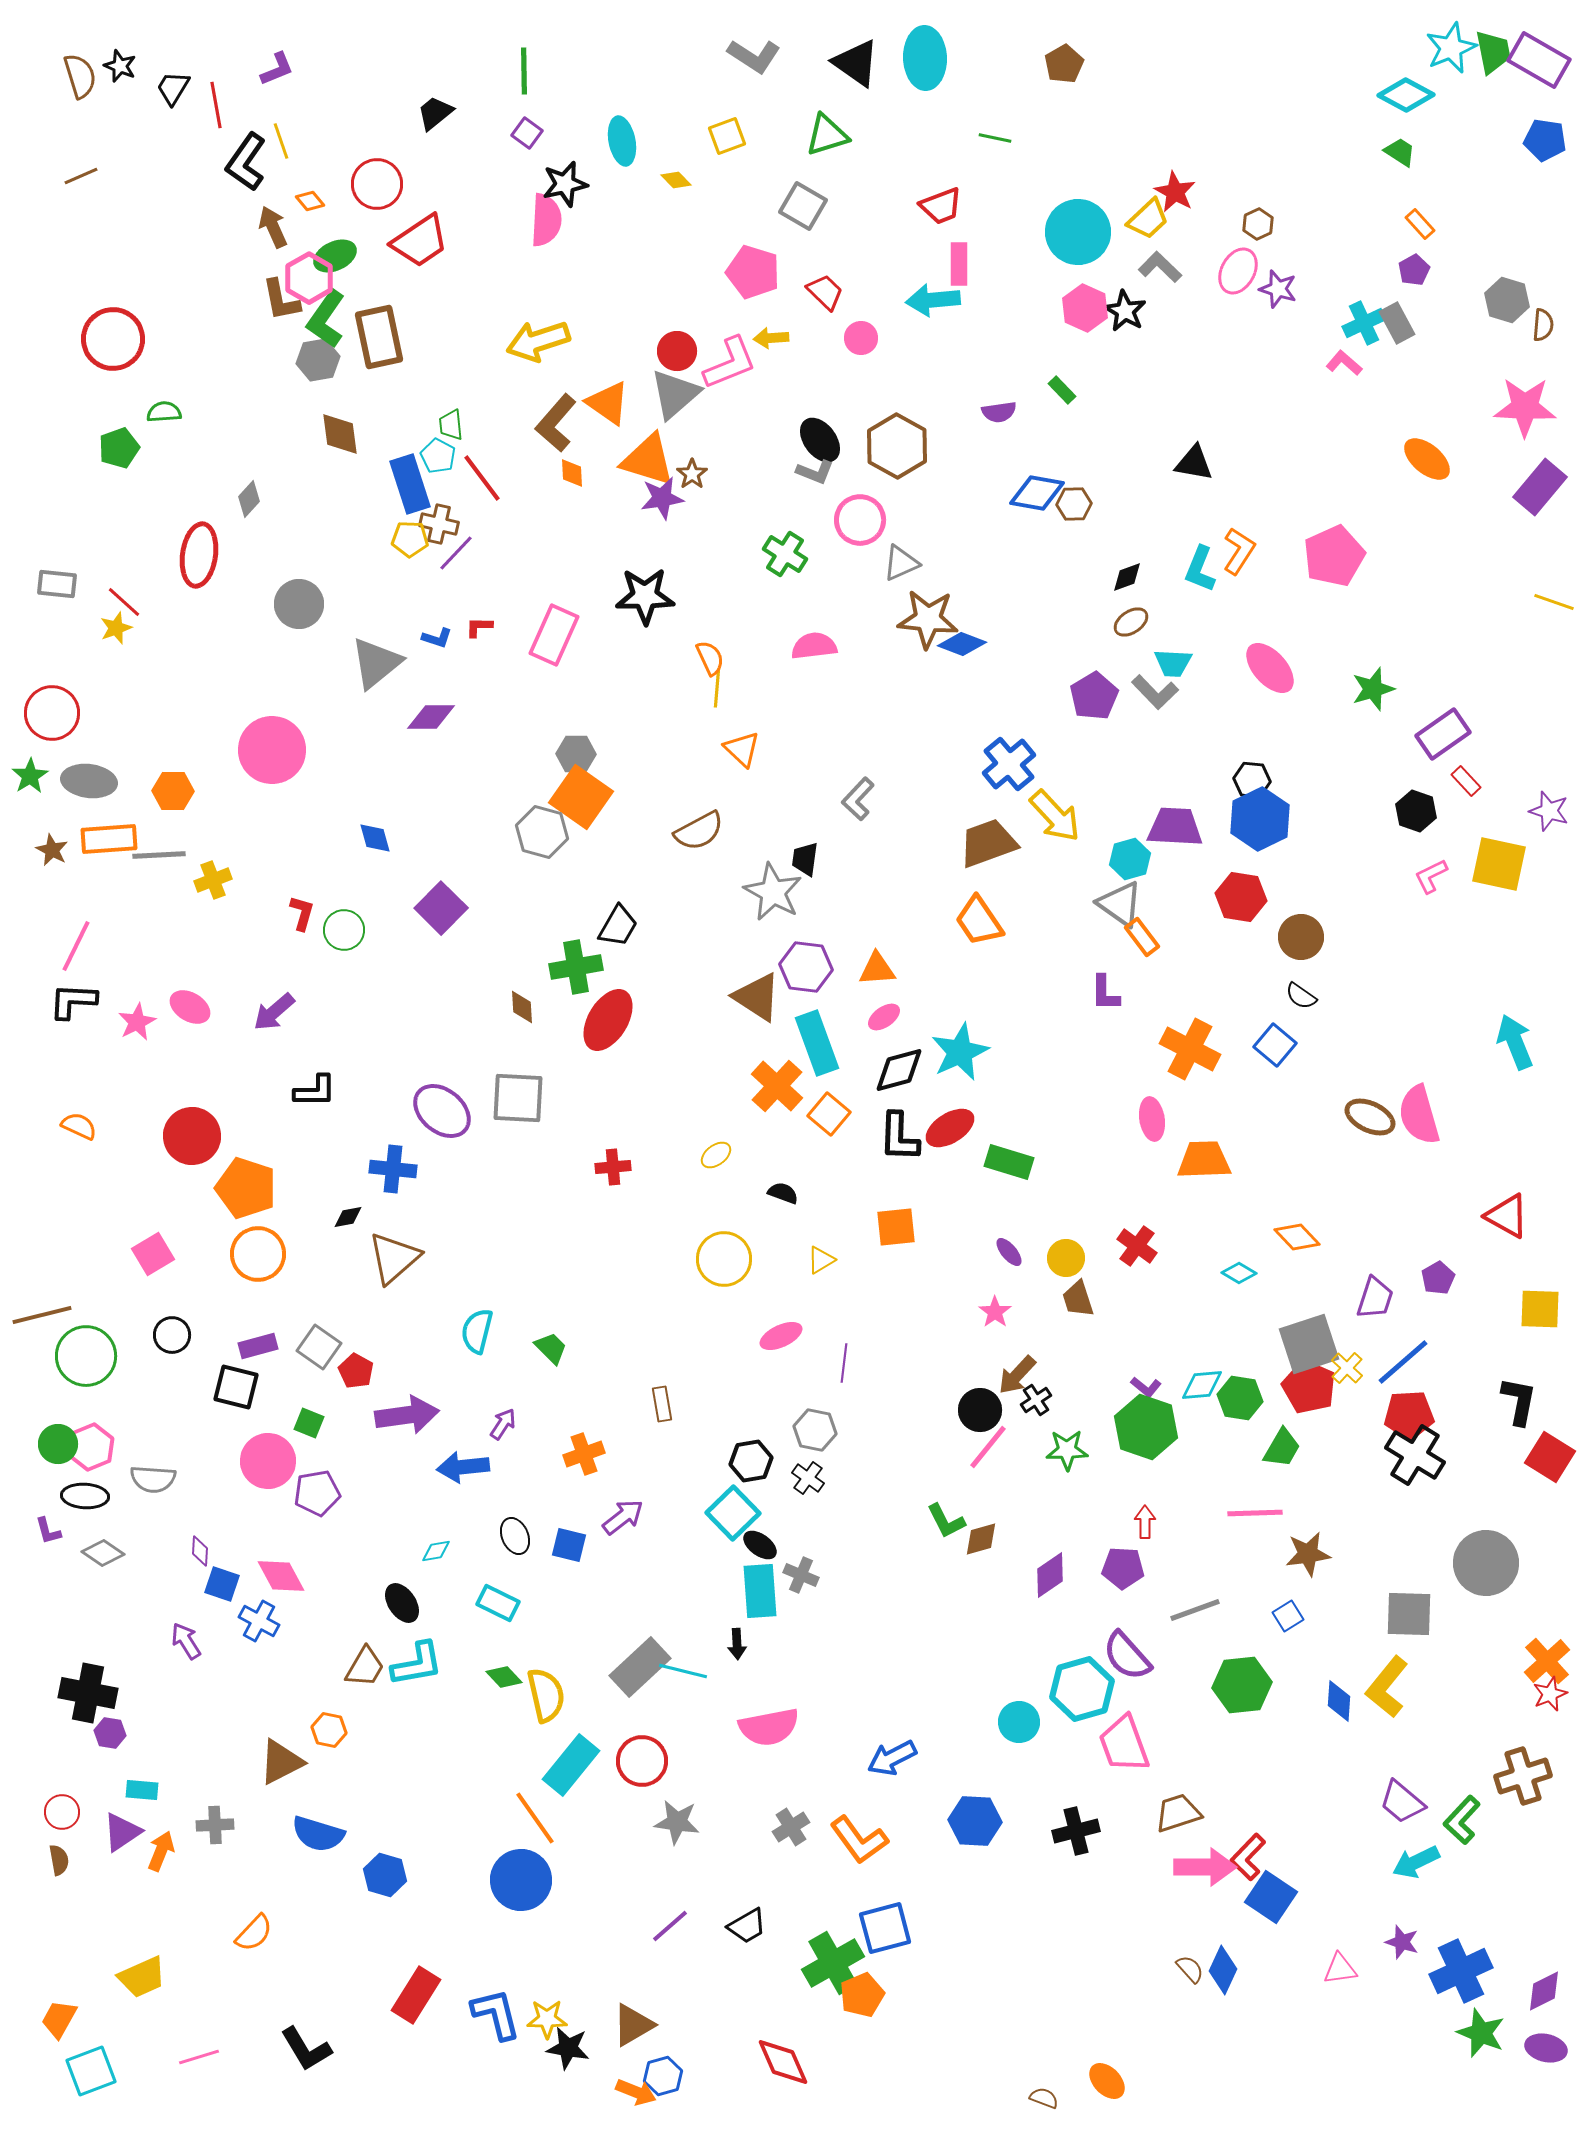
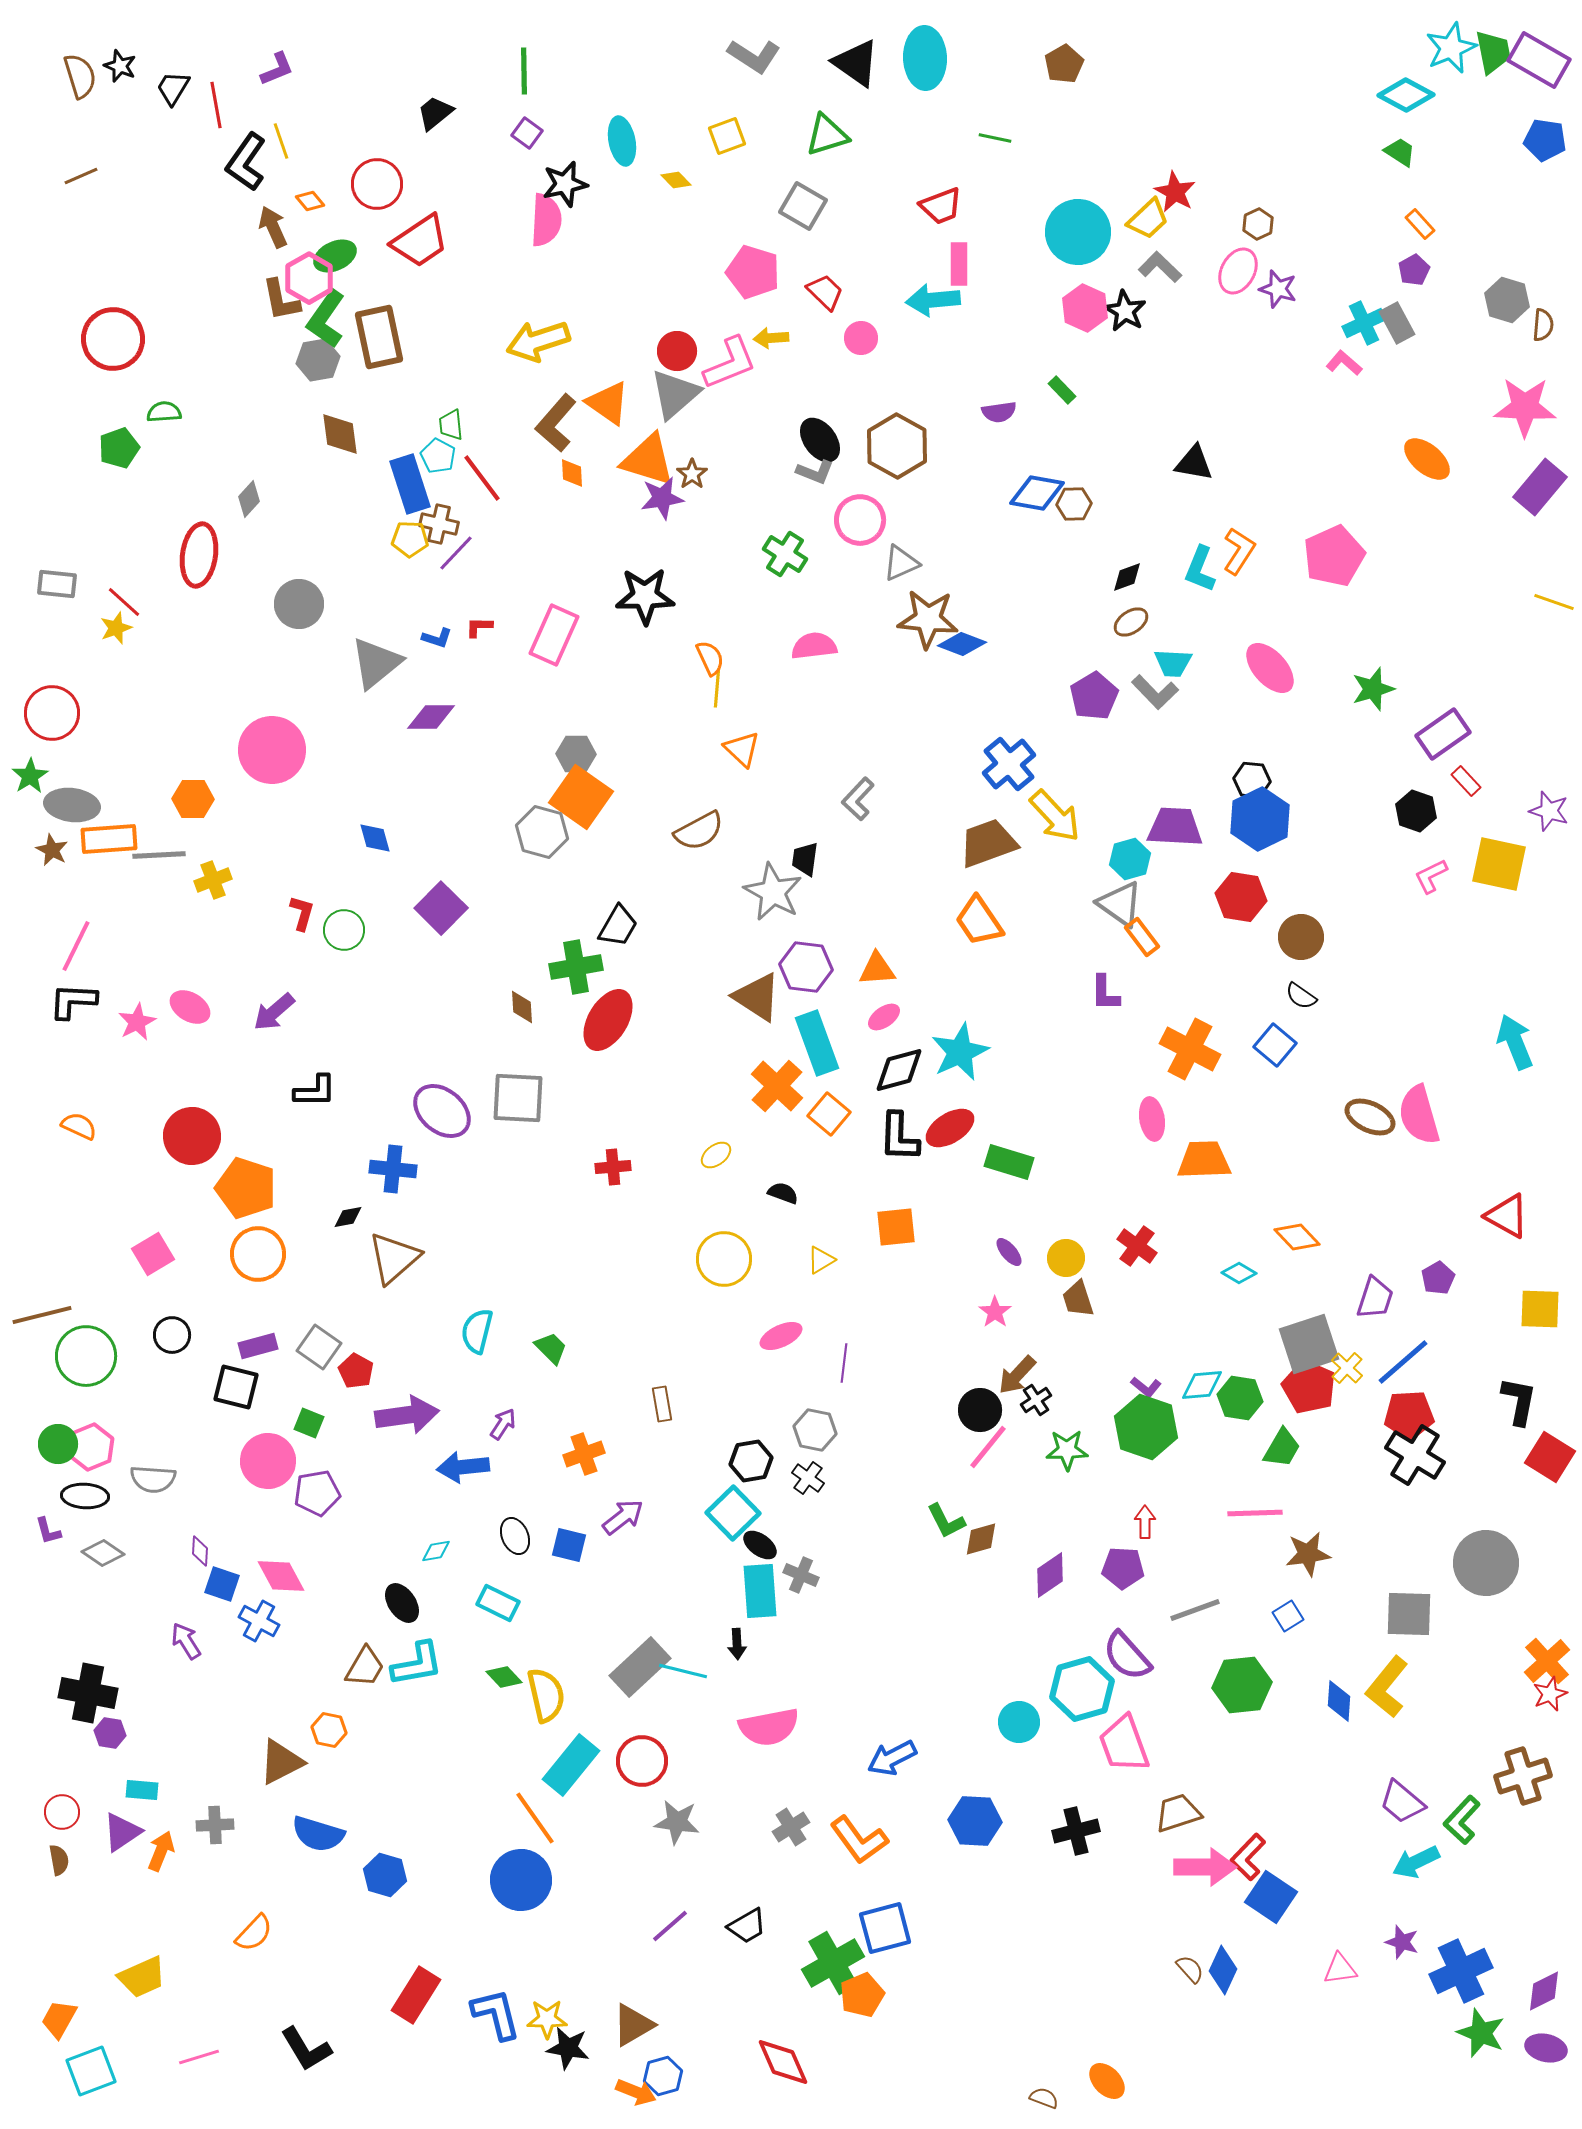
gray ellipse at (89, 781): moved 17 px left, 24 px down
orange hexagon at (173, 791): moved 20 px right, 8 px down
